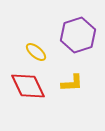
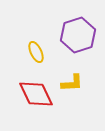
yellow ellipse: rotated 25 degrees clockwise
red diamond: moved 8 px right, 8 px down
